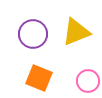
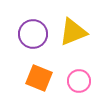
yellow triangle: moved 3 px left
pink circle: moved 9 px left
